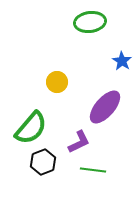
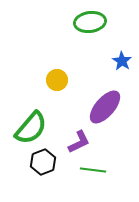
yellow circle: moved 2 px up
